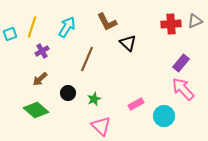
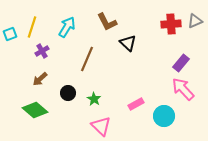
green star: rotated 16 degrees counterclockwise
green diamond: moved 1 px left
